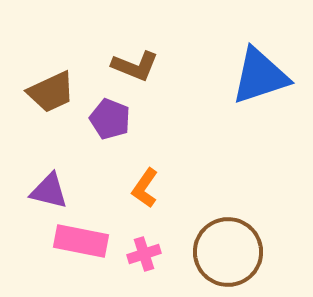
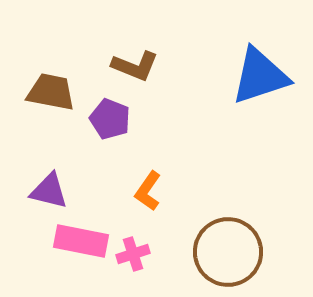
brown trapezoid: rotated 144 degrees counterclockwise
orange L-shape: moved 3 px right, 3 px down
pink cross: moved 11 px left
